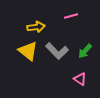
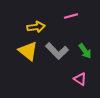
green arrow: rotated 77 degrees counterclockwise
